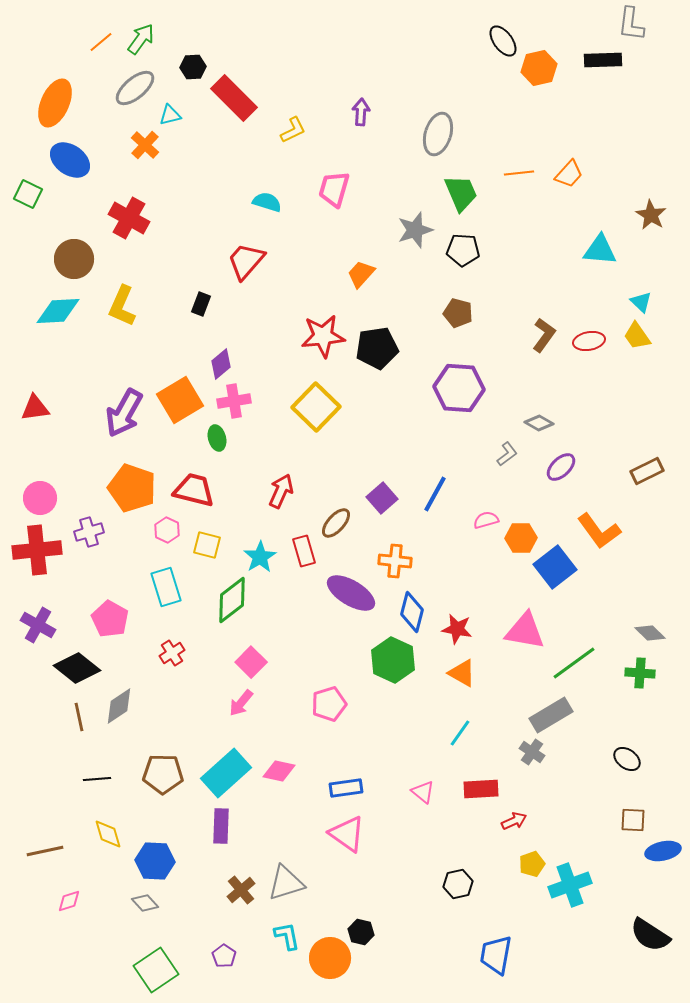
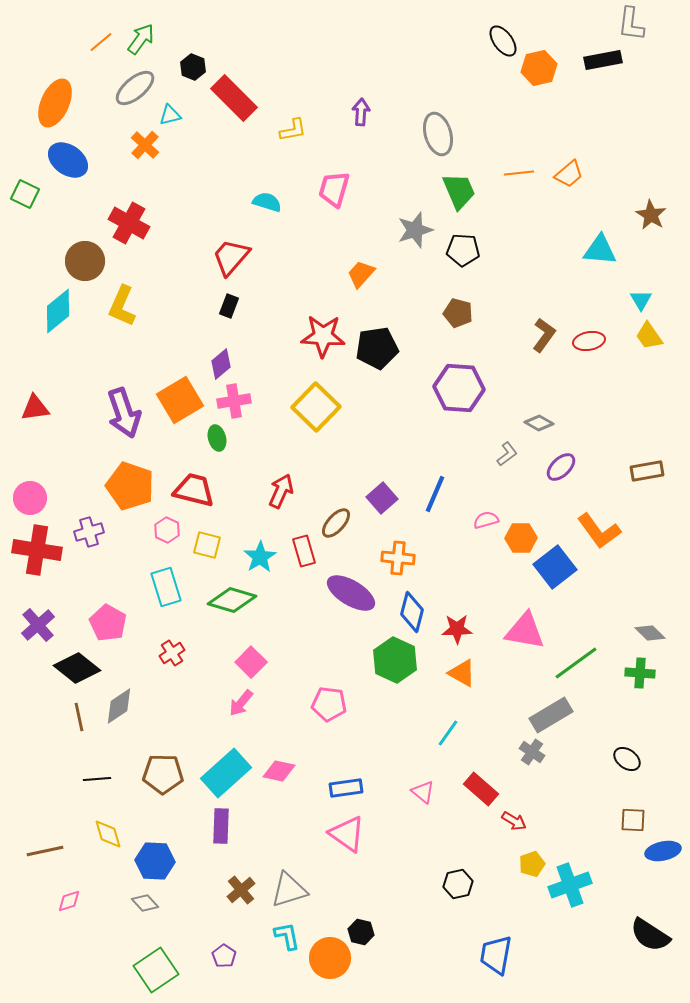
black rectangle at (603, 60): rotated 9 degrees counterclockwise
black hexagon at (193, 67): rotated 25 degrees clockwise
yellow L-shape at (293, 130): rotated 16 degrees clockwise
gray ellipse at (438, 134): rotated 33 degrees counterclockwise
blue ellipse at (70, 160): moved 2 px left
orange trapezoid at (569, 174): rotated 8 degrees clockwise
green trapezoid at (461, 193): moved 2 px left, 2 px up
green square at (28, 194): moved 3 px left
red cross at (129, 218): moved 5 px down
brown circle at (74, 259): moved 11 px right, 2 px down
red trapezoid at (246, 261): moved 15 px left, 4 px up
cyan triangle at (641, 302): moved 2 px up; rotated 15 degrees clockwise
black rectangle at (201, 304): moved 28 px right, 2 px down
cyan diamond at (58, 311): rotated 36 degrees counterclockwise
red star at (323, 336): rotated 9 degrees clockwise
yellow trapezoid at (637, 336): moved 12 px right
purple arrow at (124, 413): rotated 48 degrees counterclockwise
brown rectangle at (647, 471): rotated 16 degrees clockwise
orange pentagon at (132, 488): moved 2 px left, 2 px up
blue line at (435, 494): rotated 6 degrees counterclockwise
pink circle at (40, 498): moved 10 px left
red cross at (37, 550): rotated 15 degrees clockwise
orange cross at (395, 561): moved 3 px right, 3 px up
green diamond at (232, 600): rotated 54 degrees clockwise
pink pentagon at (110, 619): moved 2 px left, 4 px down
purple cross at (38, 625): rotated 20 degrees clockwise
red star at (457, 629): rotated 12 degrees counterclockwise
green hexagon at (393, 660): moved 2 px right
green line at (574, 663): moved 2 px right
pink pentagon at (329, 704): rotated 24 degrees clockwise
cyan line at (460, 733): moved 12 px left
red rectangle at (481, 789): rotated 44 degrees clockwise
red arrow at (514, 821): rotated 55 degrees clockwise
gray triangle at (286, 883): moved 3 px right, 7 px down
